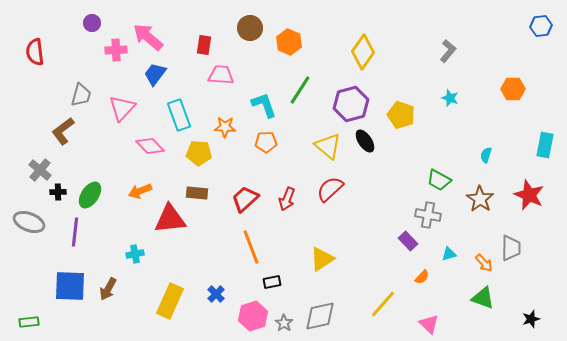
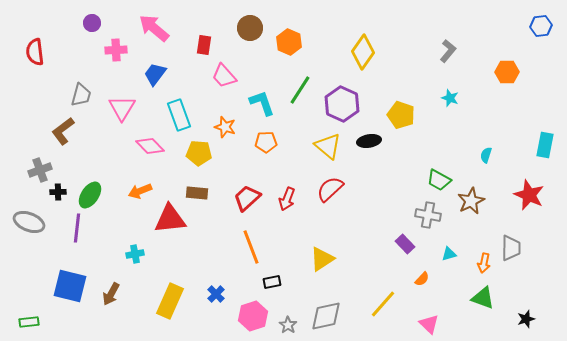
pink arrow at (148, 37): moved 6 px right, 9 px up
pink trapezoid at (221, 75): moved 3 px right, 1 px down; rotated 136 degrees counterclockwise
orange hexagon at (513, 89): moved 6 px left, 17 px up
purple hexagon at (351, 104): moved 9 px left; rotated 20 degrees counterclockwise
cyan L-shape at (264, 105): moved 2 px left, 2 px up
pink triangle at (122, 108): rotated 12 degrees counterclockwise
orange star at (225, 127): rotated 15 degrees clockwise
black ellipse at (365, 141): moved 4 px right; rotated 65 degrees counterclockwise
gray cross at (40, 170): rotated 30 degrees clockwise
red trapezoid at (245, 199): moved 2 px right, 1 px up
brown star at (480, 199): moved 9 px left, 2 px down; rotated 12 degrees clockwise
purple line at (75, 232): moved 2 px right, 4 px up
purple rectangle at (408, 241): moved 3 px left, 3 px down
orange arrow at (484, 263): rotated 54 degrees clockwise
orange semicircle at (422, 277): moved 2 px down
blue square at (70, 286): rotated 12 degrees clockwise
brown arrow at (108, 289): moved 3 px right, 5 px down
gray diamond at (320, 316): moved 6 px right
black star at (531, 319): moved 5 px left
gray star at (284, 323): moved 4 px right, 2 px down
